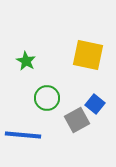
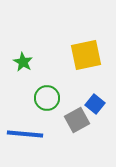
yellow square: moved 2 px left; rotated 24 degrees counterclockwise
green star: moved 3 px left, 1 px down
blue line: moved 2 px right, 1 px up
